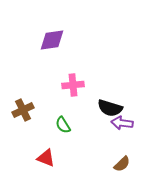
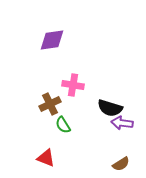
pink cross: rotated 15 degrees clockwise
brown cross: moved 27 px right, 6 px up
brown semicircle: moved 1 px left; rotated 12 degrees clockwise
